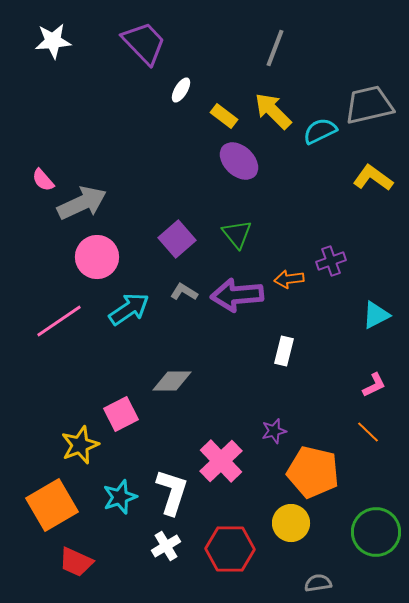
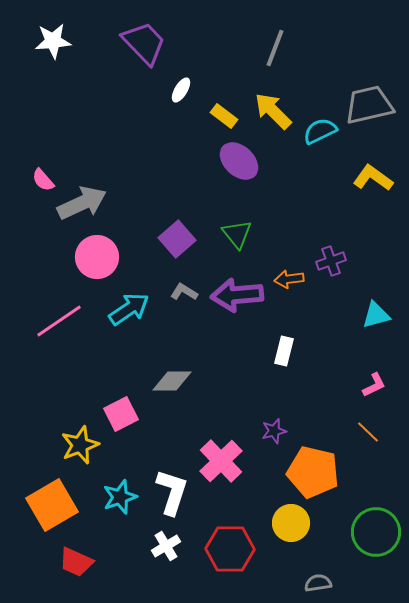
cyan triangle: rotated 12 degrees clockwise
